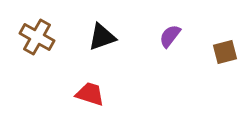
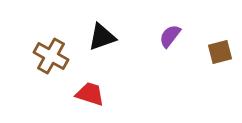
brown cross: moved 14 px right, 19 px down
brown square: moved 5 px left
